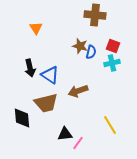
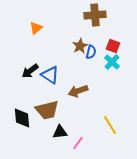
brown cross: rotated 10 degrees counterclockwise
orange triangle: rotated 24 degrees clockwise
brown star: rotated 28 degrees clockwise
cyan cross: moved 1 px up; rotated 35 degrees counterclockwise
black arrow: moved 3 px down; rotated 66 degrees clockwise
brown trapezoid: moved 1 px right, 7 px down
black triangle: moved 5 px left, 2 px up
